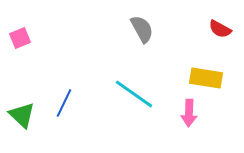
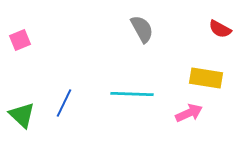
pink square: moved 2 px down
cyan line: moved 2 px left; rotated 33 degrees counterclockwise
pink arrow: rotated 116 degrees counterclockwise
